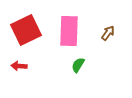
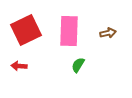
brown arrow: rotated 42 degrees clockwise
